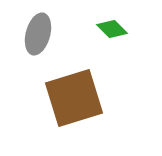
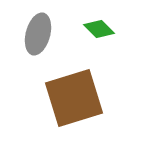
green diamond: moved 13 px left
